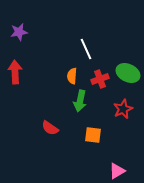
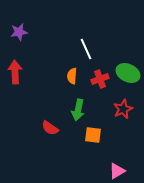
green arrow: moved 2 px left, 9 px down
